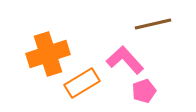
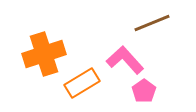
brown line: moved 1 px left, 1 px up; rotated 9 degrees counterclockwise
orange cross: moved 4 px left
pink pentagon: rotated 15 degrees counterclockwise
